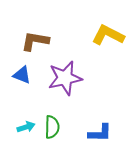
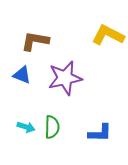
cyan arrow: rotated 36 degrees clockwise
